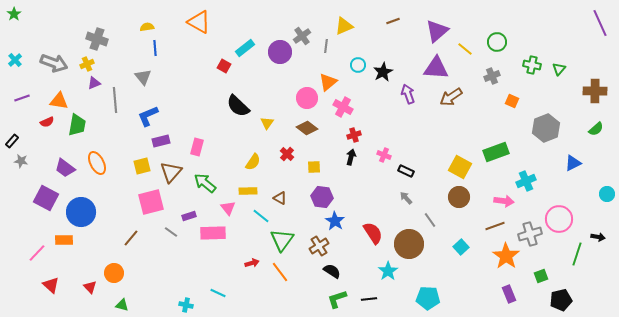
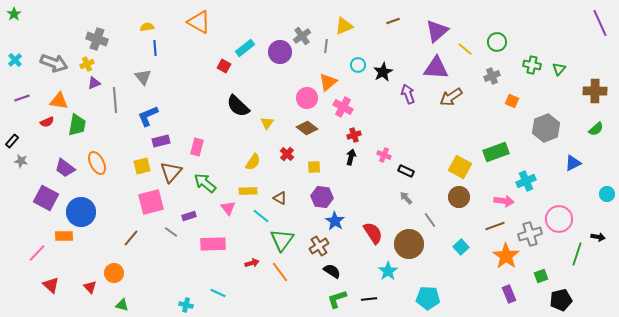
pink rectangle at (213, 233): moved 11 px down
orange rectangle at (64, 240): moved 4 px up
